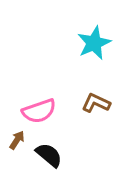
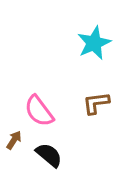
brown L-shape: rotated 32 degrees counterclockwise
pink semicircle: rotated 72 degrees clockwise
brown arrow: moved 3 px left
